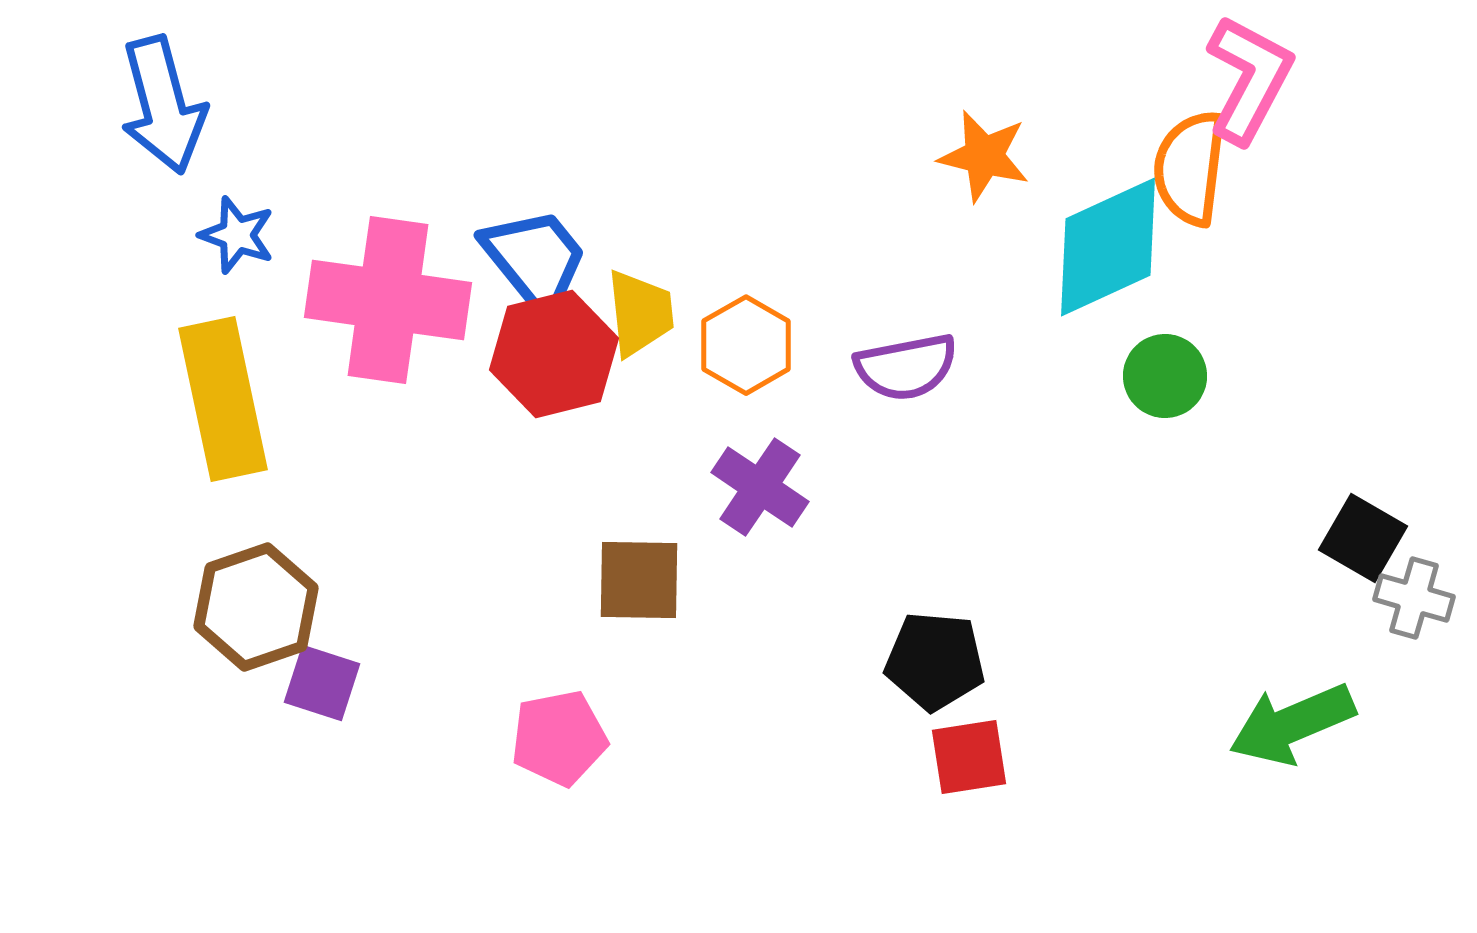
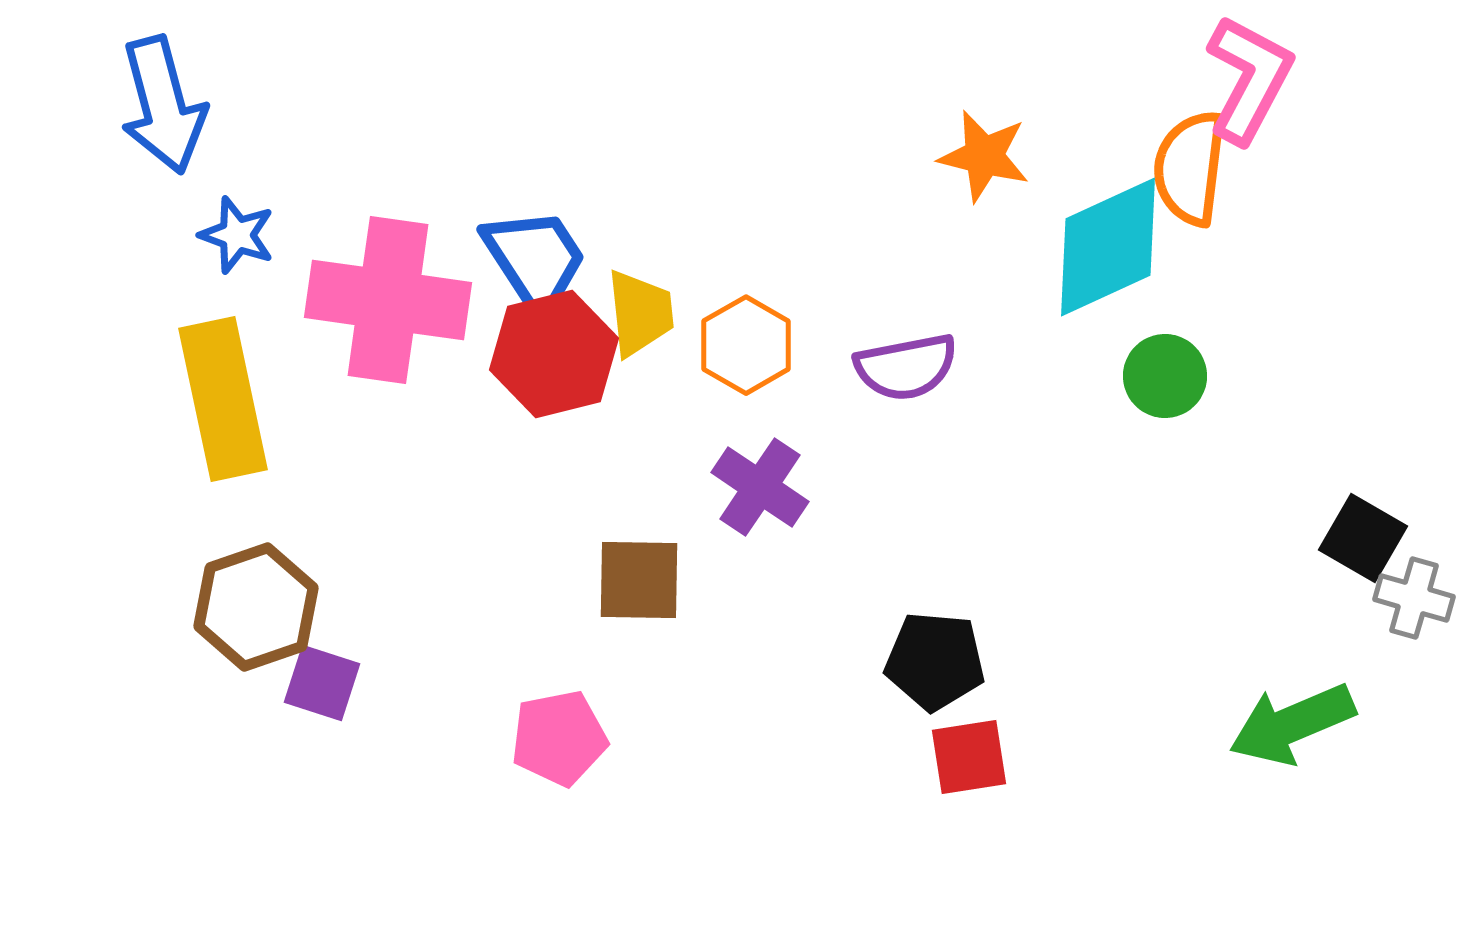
blue trapezoid: rotated 6 degrees clockwise
